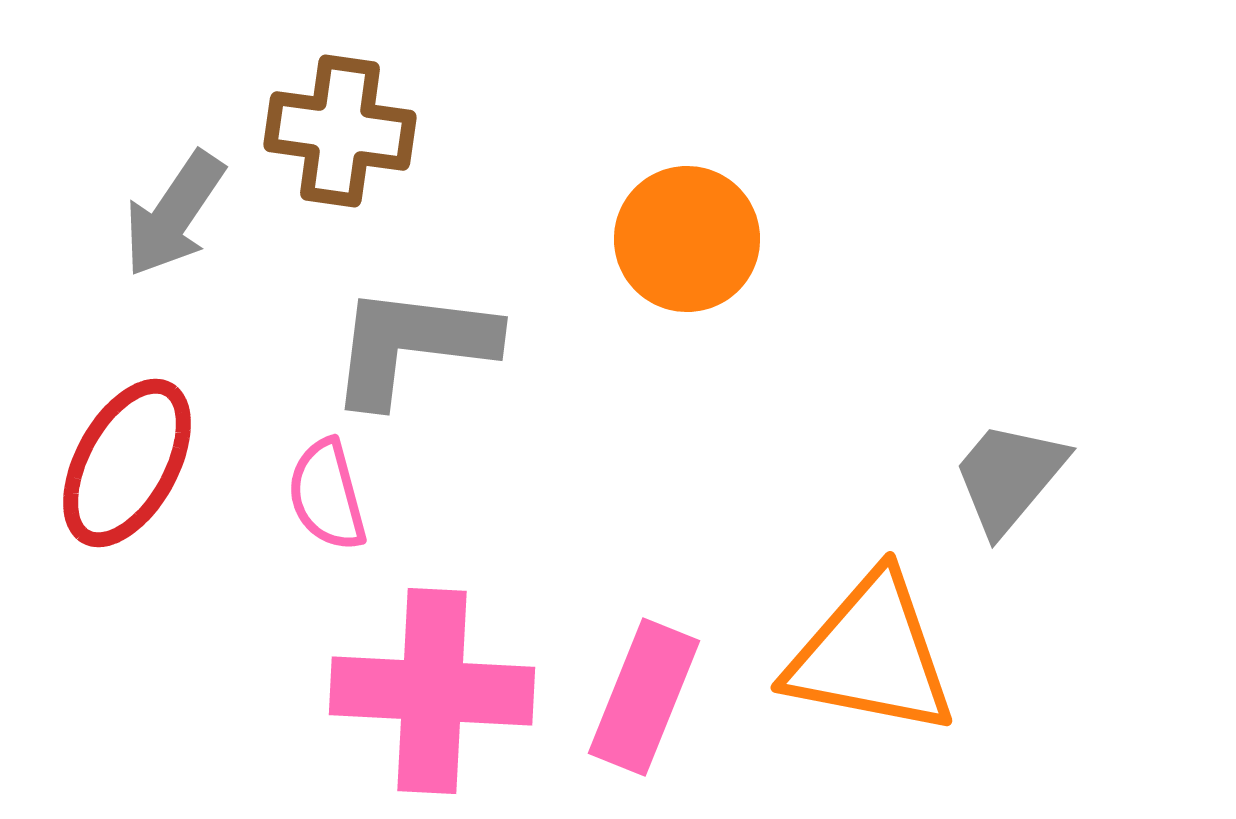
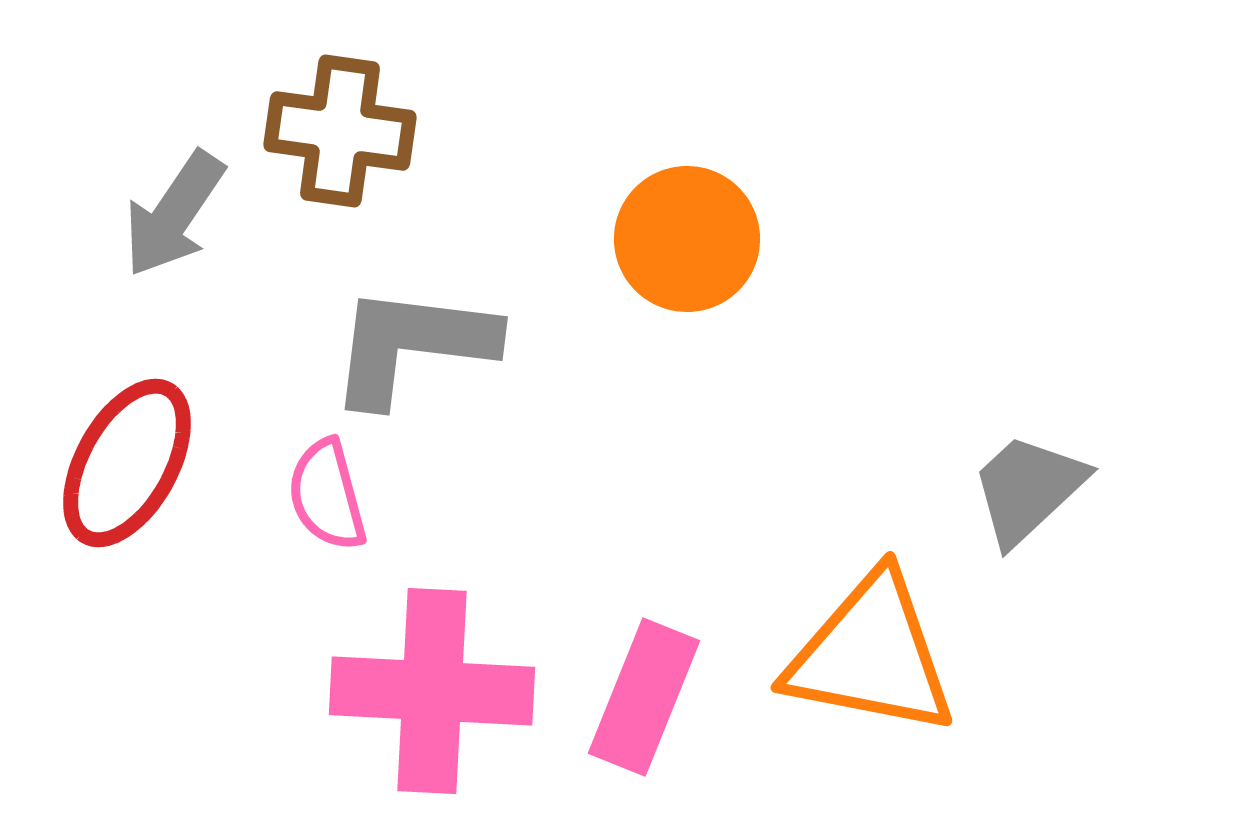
gray trapezoid: moved 19 px right, 12 px down; rotated 7 degrees clockwise
